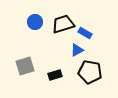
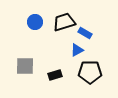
black trapezoid: moved 1 px right, 2 px up
gray square: rotated 18 degrees clockwise
black pentagon: rotated 10 degrees counterclockwise
